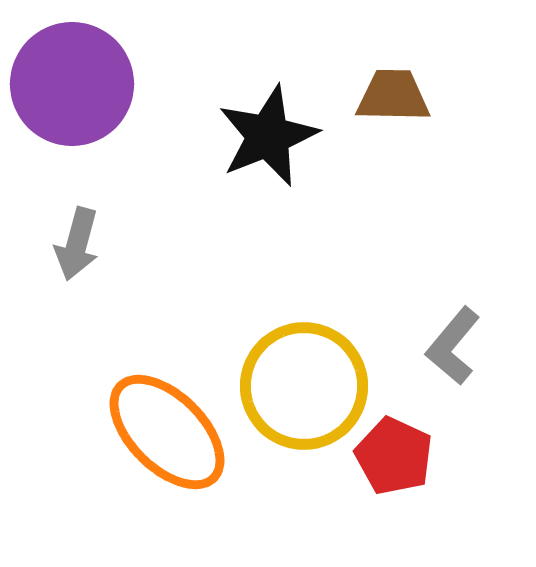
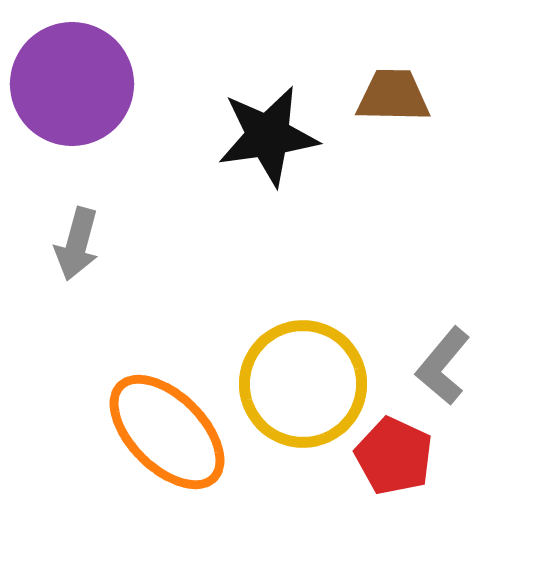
black star: rotated 14 degrees clockwise
gray L-shape: moved 10 px left, 20 px down
yellow circle: moved 1 px left, 2 px up
